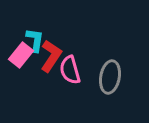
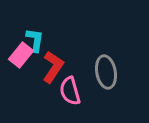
red L-shape: moved 2 px right, 11 px down
pink semicircle: moved 21 px down
gray ellipse: moved 4 px left, 5 px up; rotated 20 degrees counterclockwise
